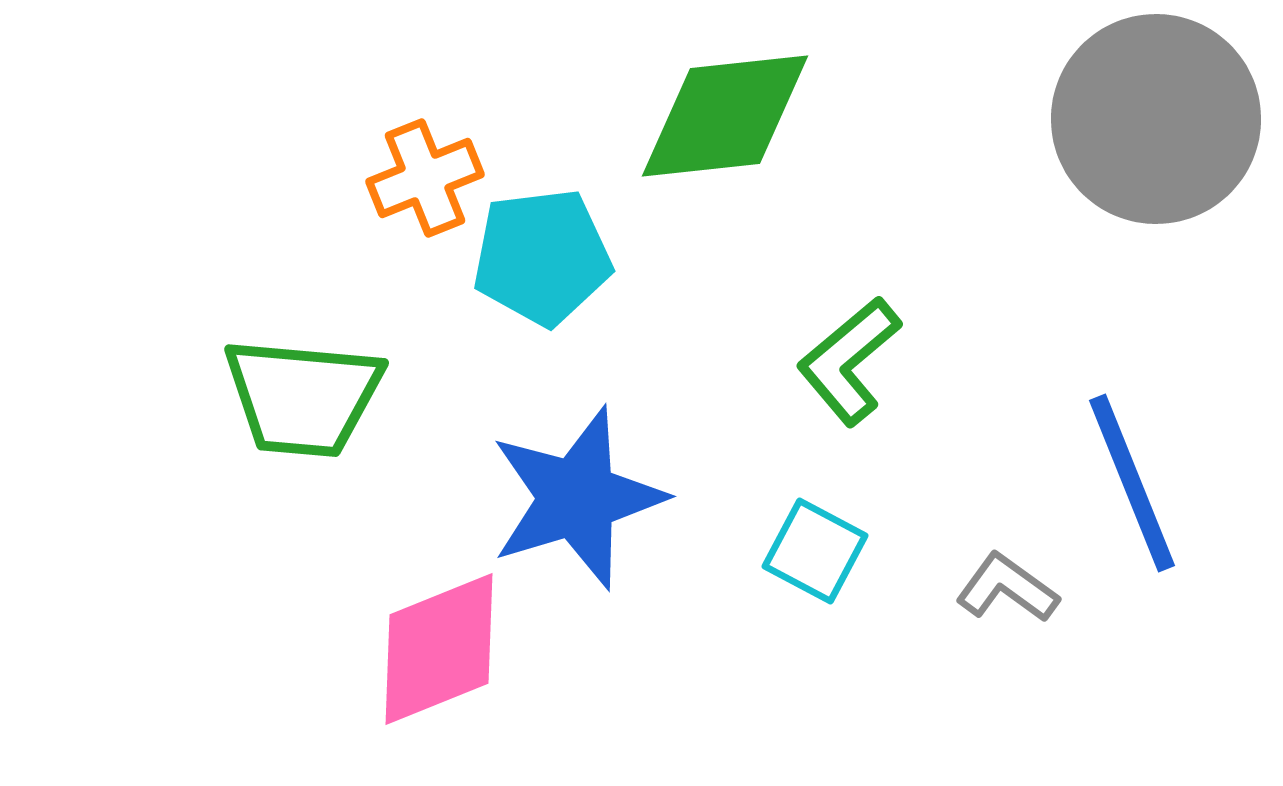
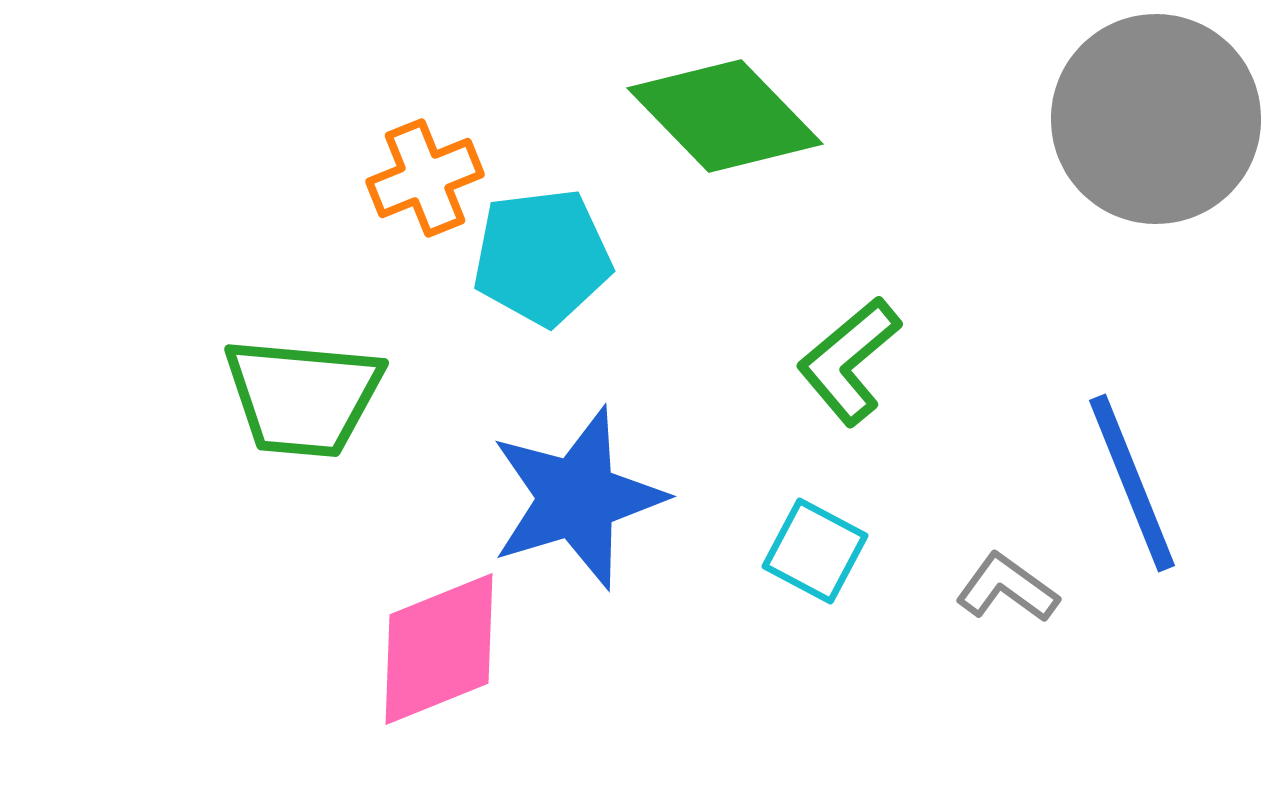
green diamond: rotated 52 degrees clockwise
